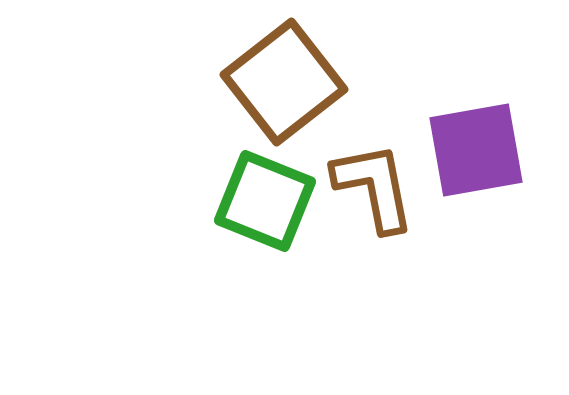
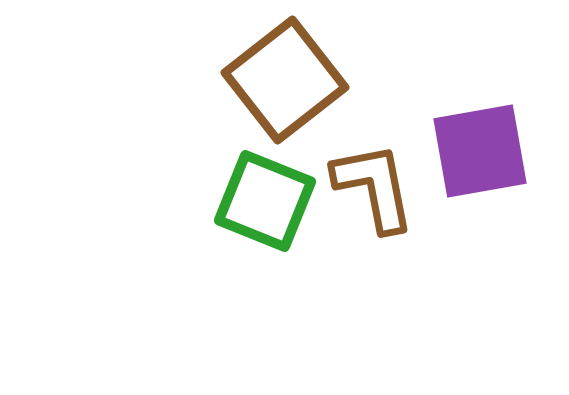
brown square: moved 1 px right, 2 px up
purple square: moved 4 px right, 1 px down
